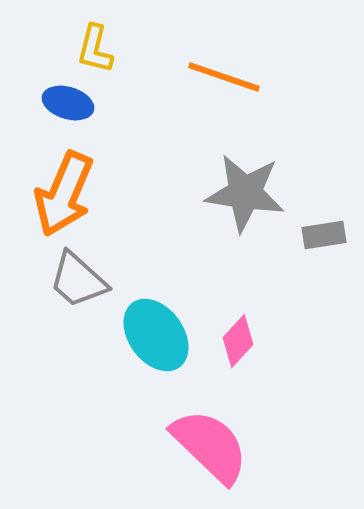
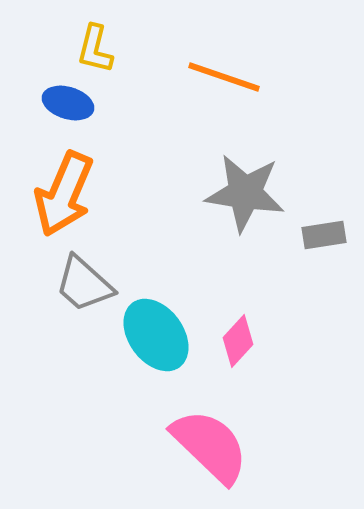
gray trapezoid: moved 6 px right, 4 px down
